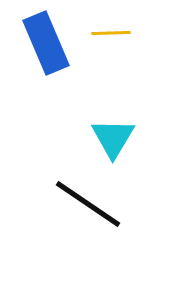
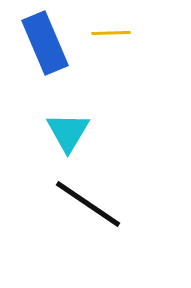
blue rectangle: moved 1 px left
cyan triangle: moved 45 px left, 6 px up
